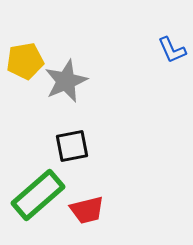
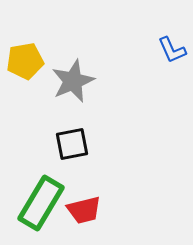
gray star: moved 7 px right
black square: moved 2 px up
green rectangle: moved 3 px right, 8 px down; rotated 18 degrees counterclockwise
red trapezoid: moved 3 px left
